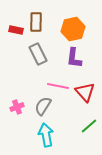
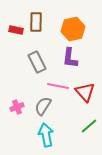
gray rectangle: moved 1 px left, 8 px down
purple L-shape: moved 4 px left
